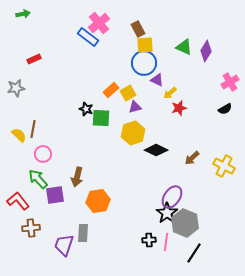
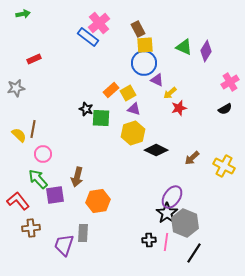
purple triangle at (135, 107): moved 1 px left, 2 px down; rotated 32 degrees clockwise
